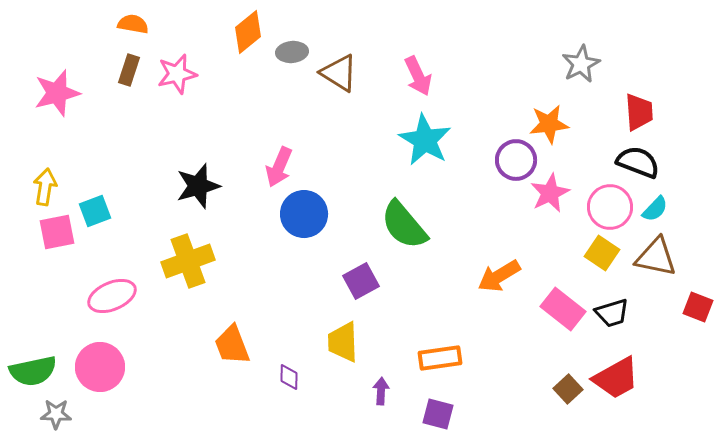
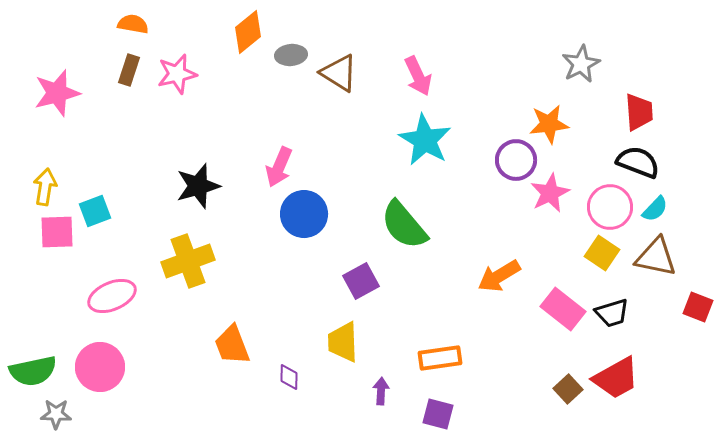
gray ellipse at (292, 52): moved 1 px left, 3 px down
pink square at (57, 232): rotated 9 degrees clockwise
